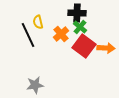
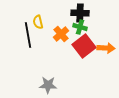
black cross: moved 3 px right
green cross: rotated 24 degrees counterclockwise
black line: rotated 15 degrees clockwise
red square: rotated 15 degrees clockwise
gray star: moved 13 px right; rotated 12 degrees clockwise
